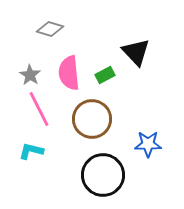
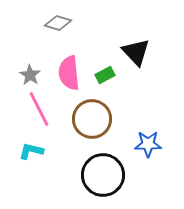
gray diamond: moved 8 px right, 6 px up
